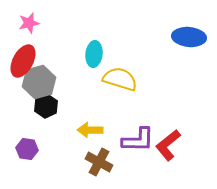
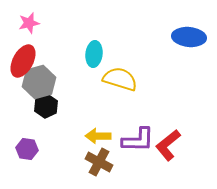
yellow arrow: moved 8 px right, 6 px down
